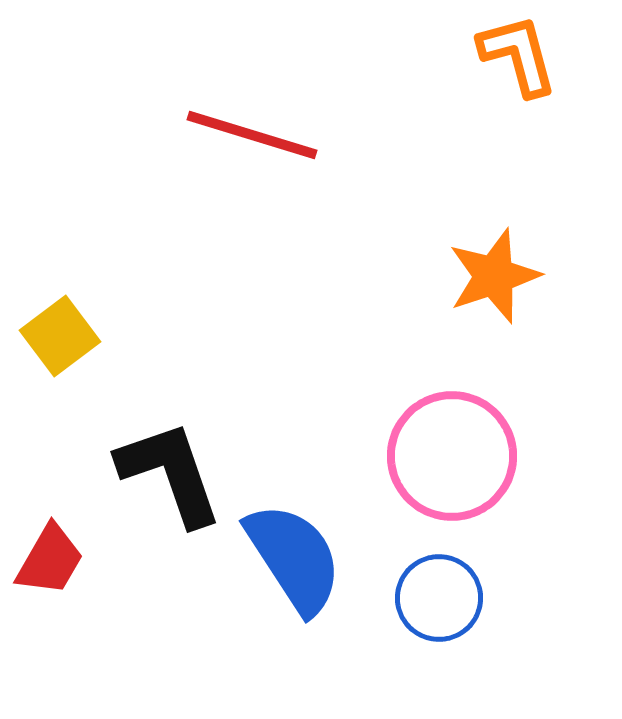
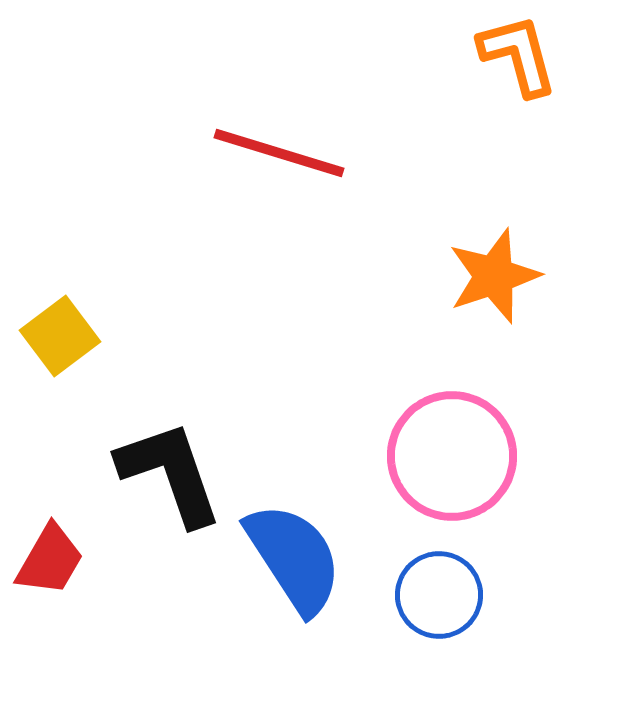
red line: moved 27 px right, 18 px down
blue circle: moved 3 px up
